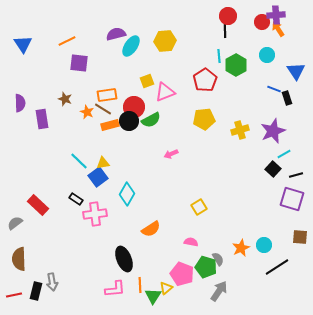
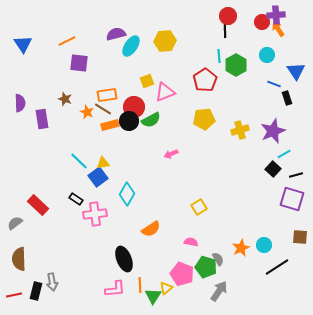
blue line at (274, 89): moved 5 px up
